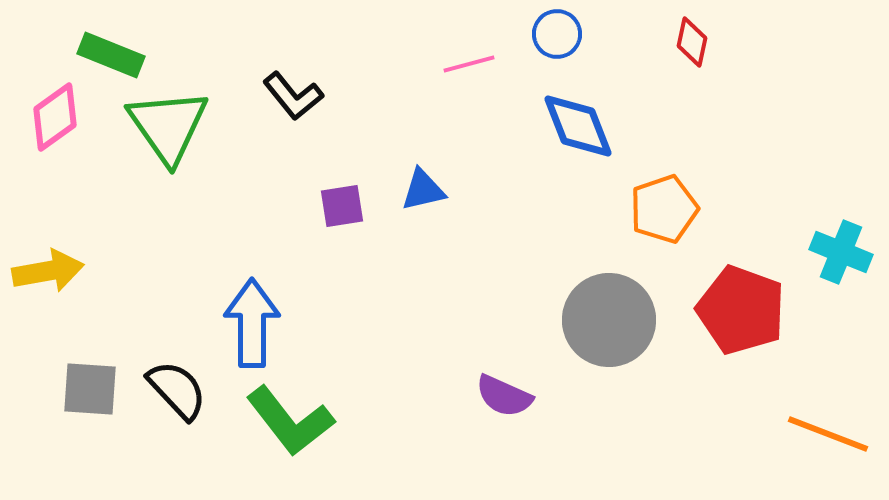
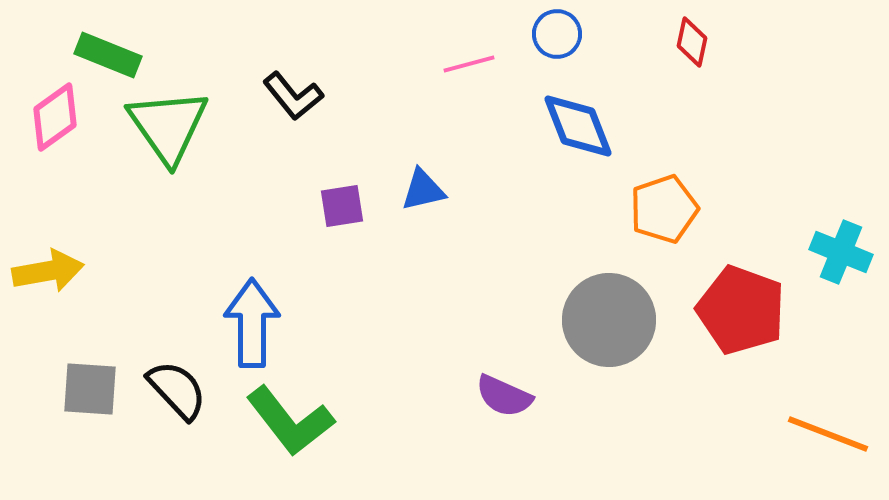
green rectangle: moved 3 px left
